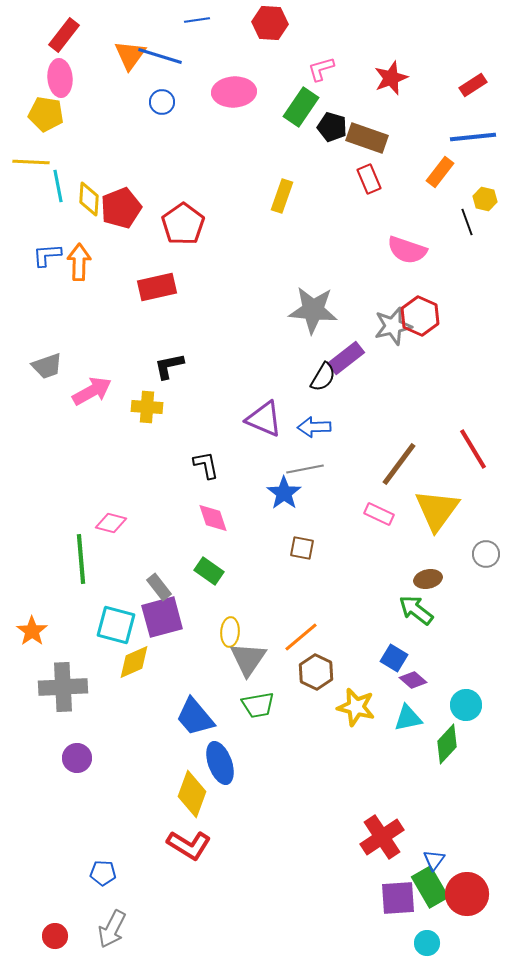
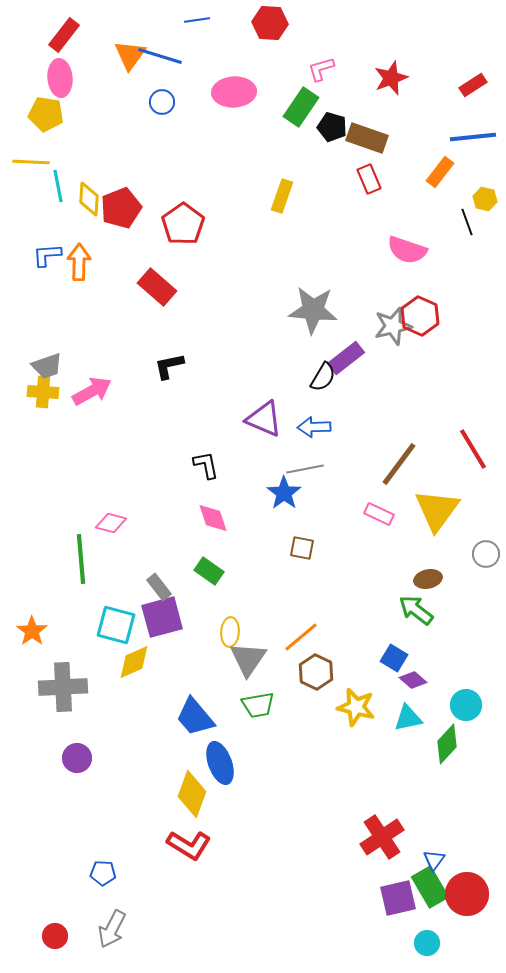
red rectangle at (157, 287): rotated 54 degrees clockwise
yellow cross at (147, 407): moved 104 px left, 15 px up
purple square at (398, 898): rotated 9 degrees counterclockwise
